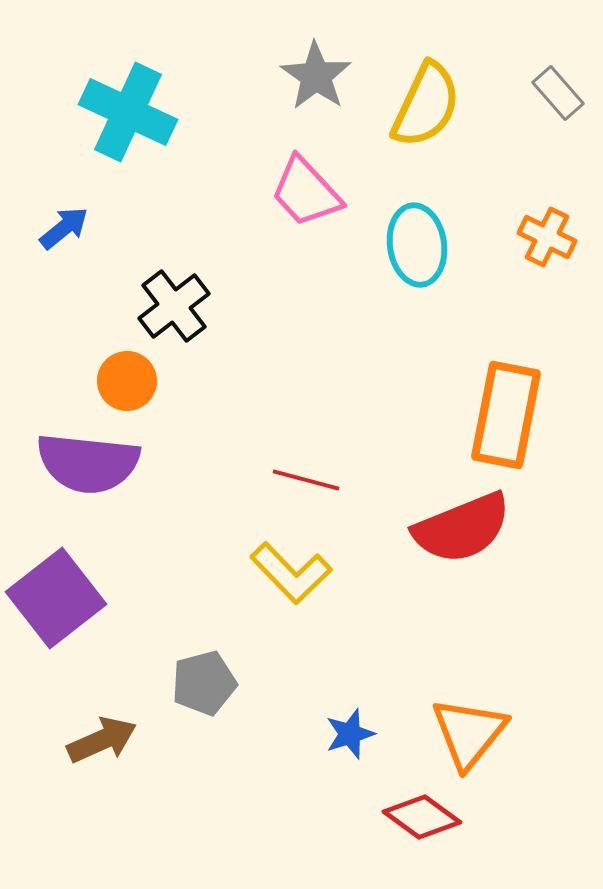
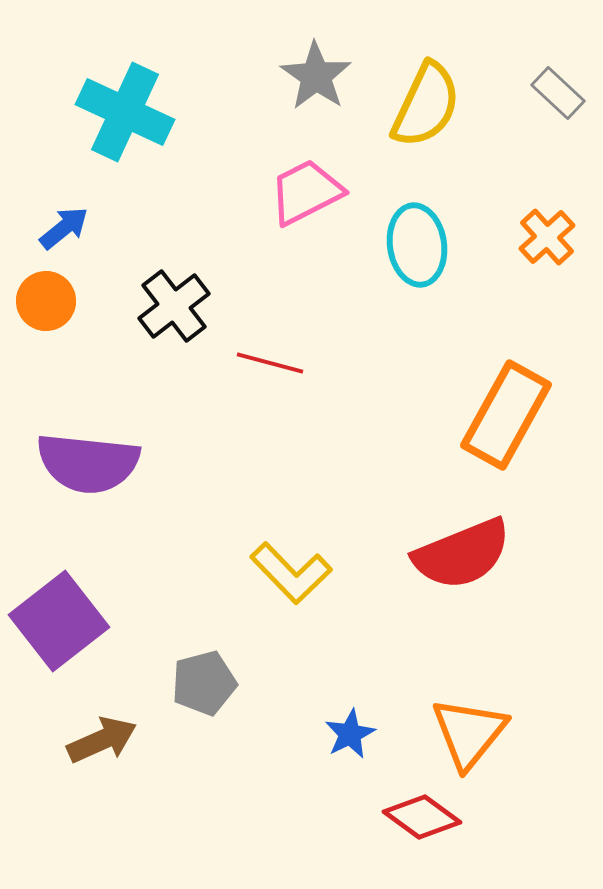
gray rectangle: rotated 6 degrees counterclockwise
cyan cross: moved 3 px left
pink trapezoid: rotated 106 degrees clockwise
orange cross: rotated 22 degrees clockwise
orange circle: moved 81 px left, 80 px up
orange rectangle: rotated 18 degrees clockwise
red line: moved 36 px left, 117 px up
red semicircle: moved 26 px down
purple square: moved 3 px right, 23 px down
blue star: rotated 9 degrees counterclockwise
